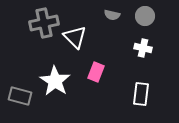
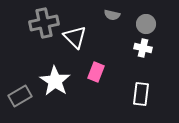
gray circle: moved 1 px right, 8 px down
gray rectangle: rotated 45 degrees counterclockwise
